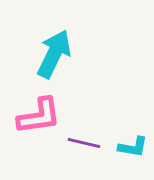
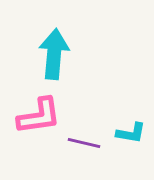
cyan arrow: rotated 21 degrees counterclockwise
cyan L-shape: moved 2 px left, 14 px up
